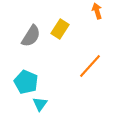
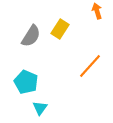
cyan triangle: moved 4 px down
